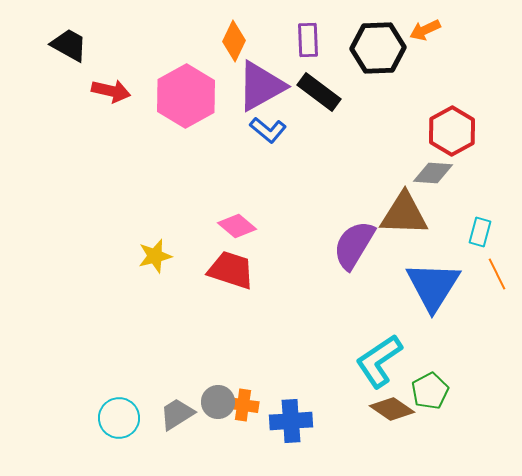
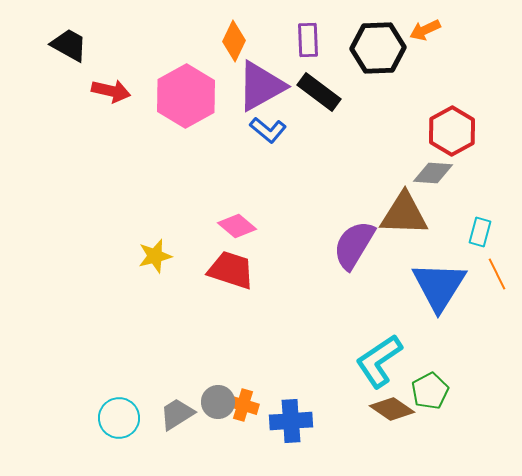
blue triangle: moved 6 px right
orange cross: rotated 8 degrees clockwise
